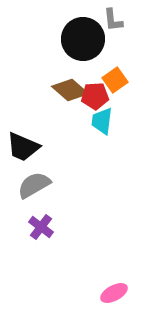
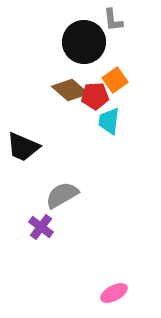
black circle: moved 1 px right, 3 px down
cyan trapezoid: moved 7 px right
gray semicircle: moved 28 px right, 10 px down
